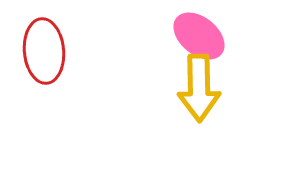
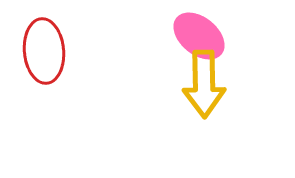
yellow arrow: moved 5 px right, 4 px up
